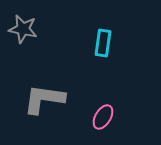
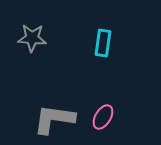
gray star: moved 9 px right, 9 px down; rotated 8 degrees counterclockwise
gray L-shape: moved 10 px right, 20 px down
